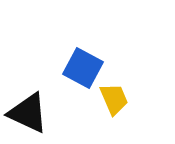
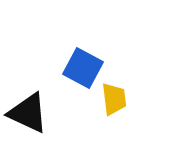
yellow trapezoid: rotated 16 degrees clockwise
